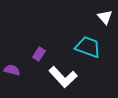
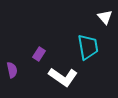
cyan trapezoid: rotated 60 degrees clockwise
purple semicircle: rotated 63 degrees clockwise
white L-shape: rotated 12 degrees counterclockwise
